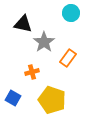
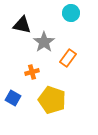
black triangle: moved 1 px left, 1 px down
